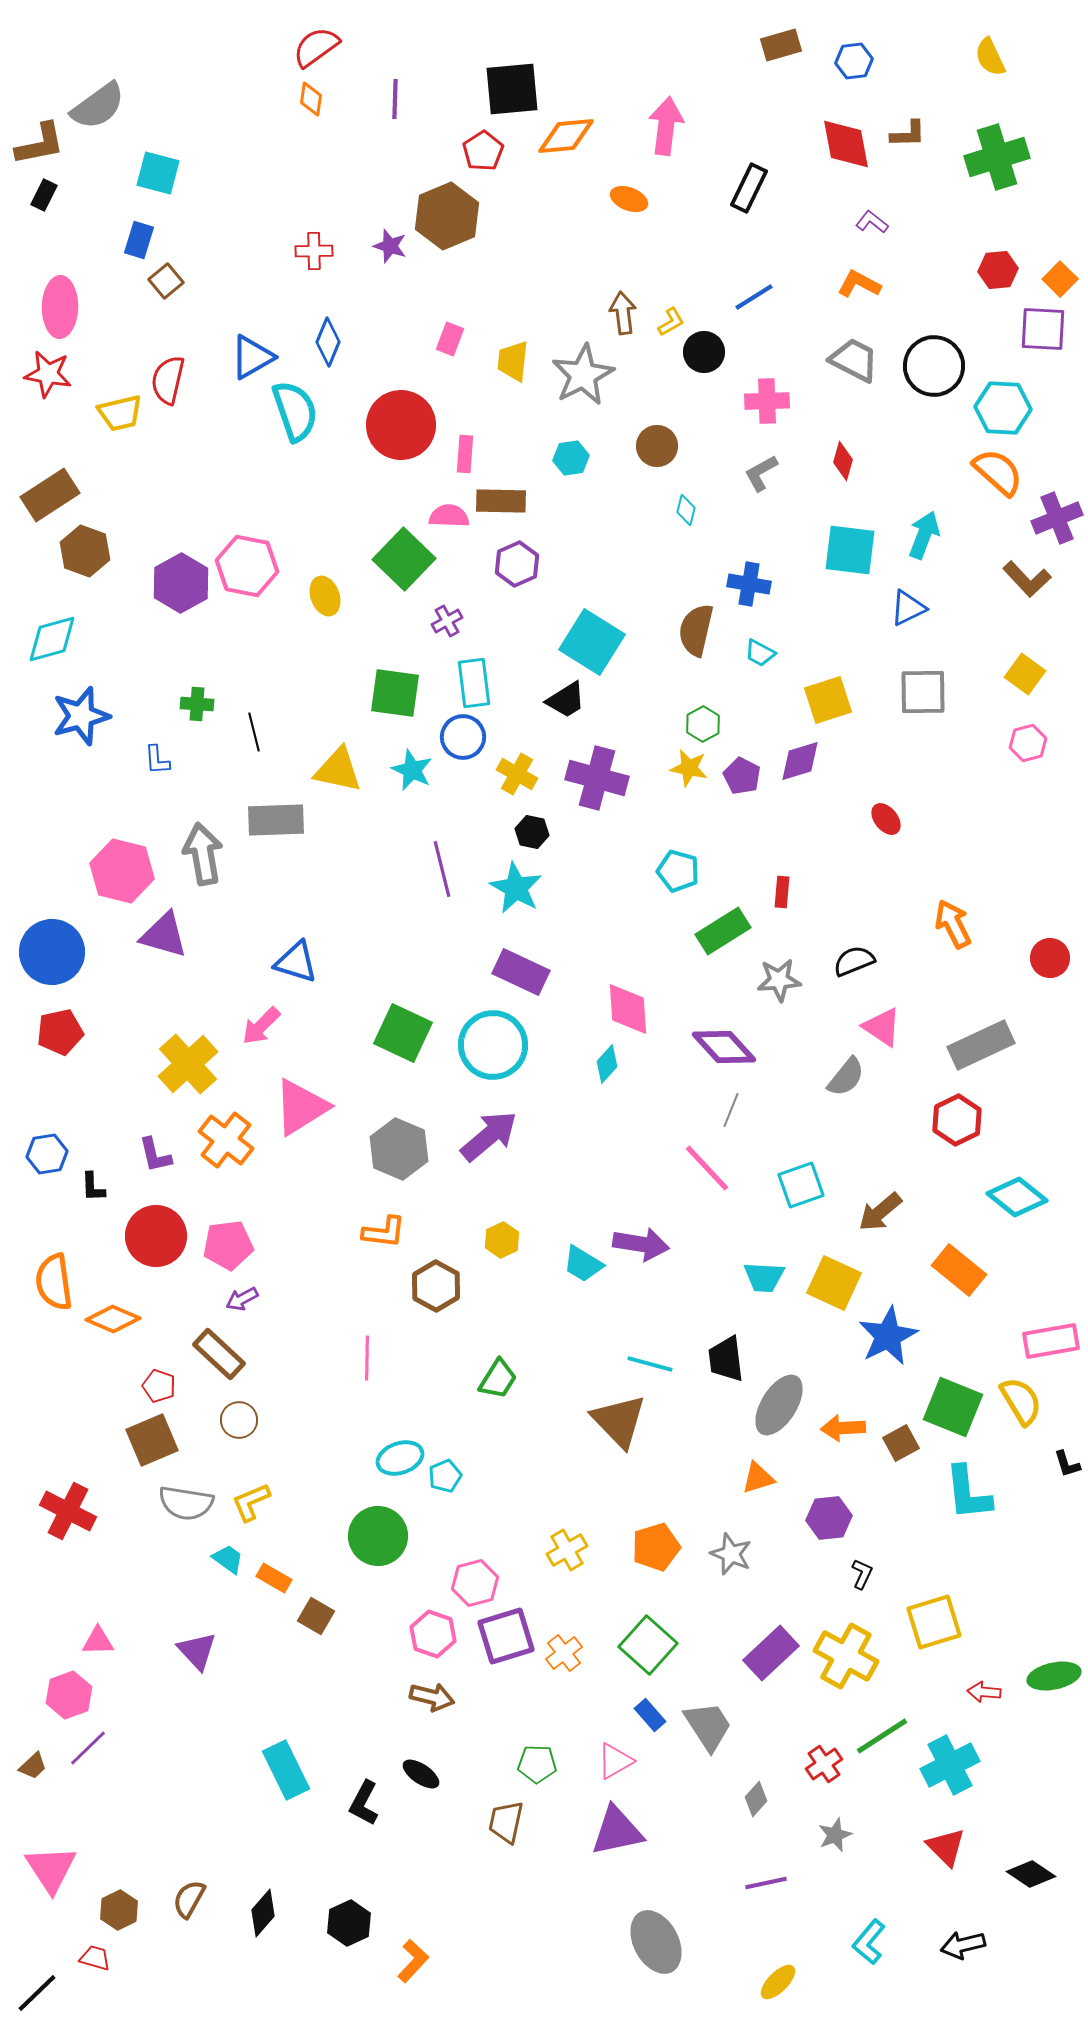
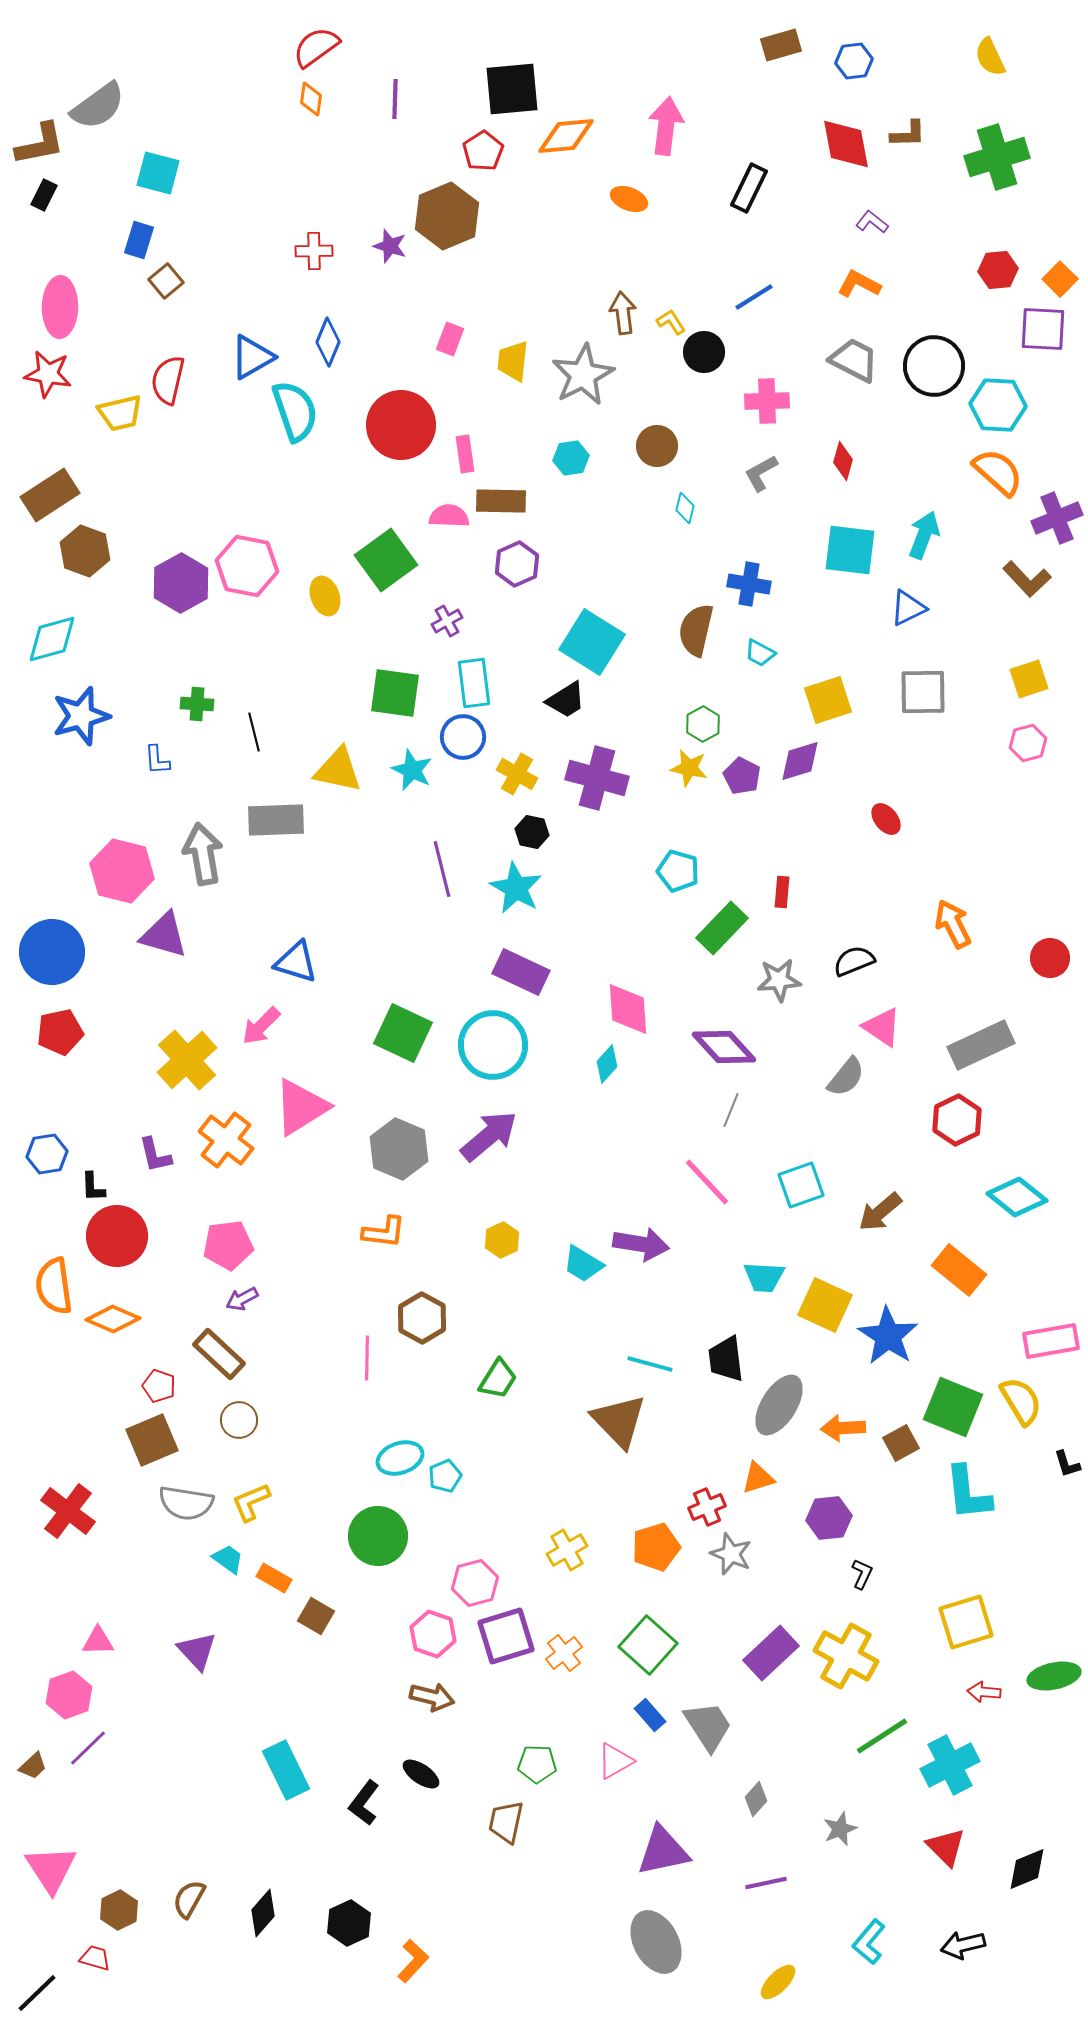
yellow L-shape at (671, 322): rotated 92 degrees counterclockwise
cyan hexagon at (1003, 408): moved 5 px left, 3 px up
pink rectangle at (465, 454): rotated 12 degrees counterclockwise
cyan diamond at (686, 510): moved 1 px left, 2 px up
green square at (404, 559): moved 18 px left, 1 px down; rotated 10 degrees clockwise
yellow square at (1025, 674): moved 4 px right, 5 px down; rotated 36 degrees clockwise
green rectangle at (723, 931): moved 1 px left, 3 px up; rotated 14 degrees counterclockwise
yellow cross at (188, 1064): moved 1 px left, 4 px up
pink line at (707, 1168): moved 14 px down
red circle at (156, 1236): moved 39 px left
orange semicircle at (54, 1282): moved 4 px down
yellow square at (834, 1283): moved 9 px left, 22 px down
brown hexagon at (436, 1286): moved 14 px left, 32 px down
blue star at (888, 1336): rotated 12 degrees counterclockwise
red cross at (68, 1511): rotated 10 degrees clockwise
yellow square at (934, 1622): moved 32 px right
red cross at (824, 1764): moved 117 px left, 257 px up; rotated 12 degrees clockwise
black L-shape at (364, 1803): rotated 9 degrees clockwise
purple triangle at (617, 1831): moved 46 px right, 20 px down
gray star at (835, 1835): moved 5 px right, 6 px up
black diamond at (1031, 1874): moved 4 px left, 5 px up; rotated 57 degrees counterclockwise
